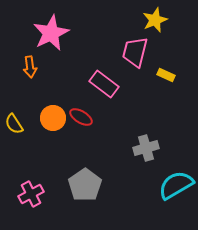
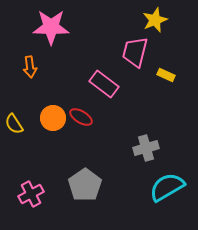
pink star: moved 6 px up; rotated 27 degrees clockwise
cyan semicircle: moved 9 px left, 2 px down
